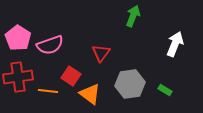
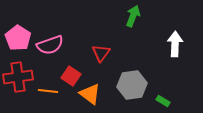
white arrow: rotated 20 degrees counterclockwise
gray hexagon: moved 2 px right, 1 px down
green rectangle: moved 2 px left, 11 px down
